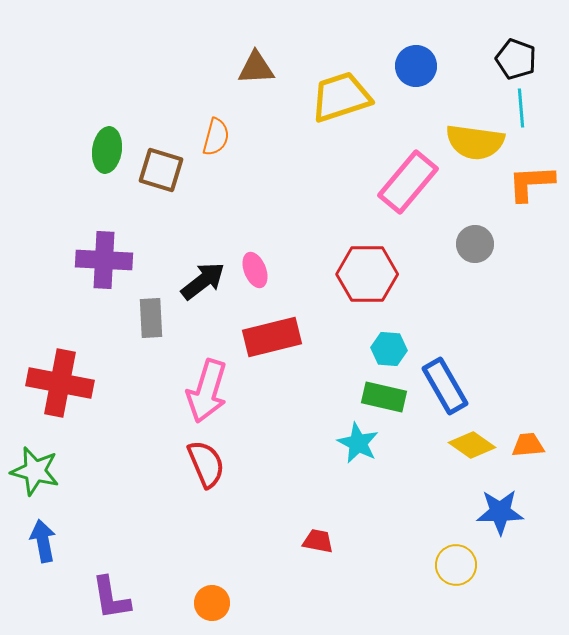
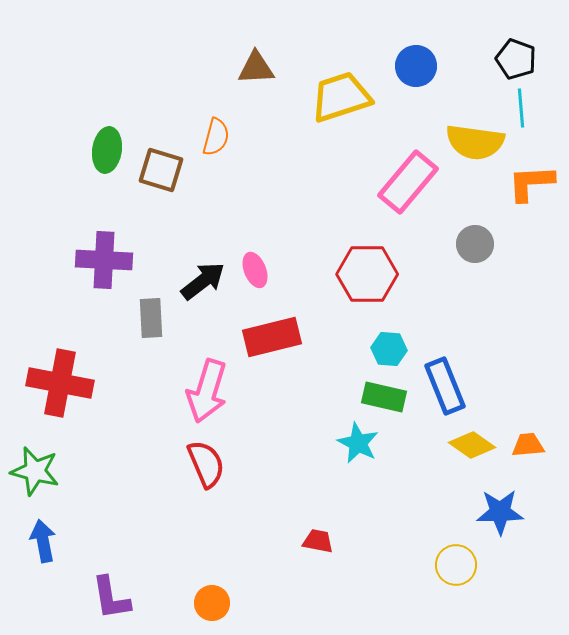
blue rectangle: rotated 8 degrees clockwise
